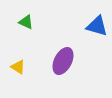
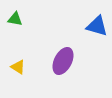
green triangle: moved 11 px left, 3 px up; rotated 14 degrees counterclockwise
